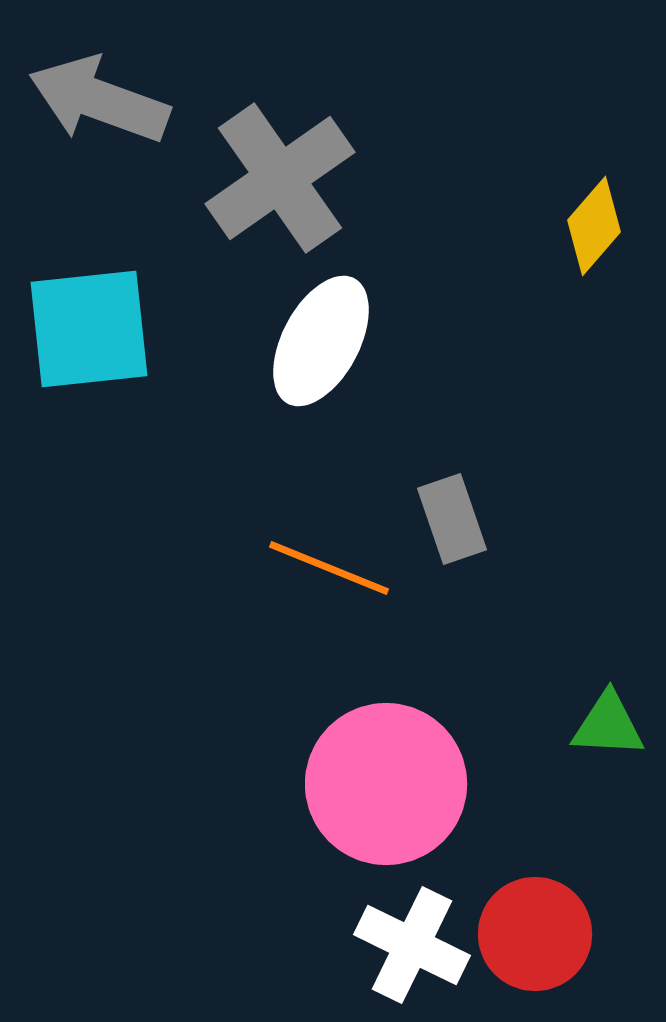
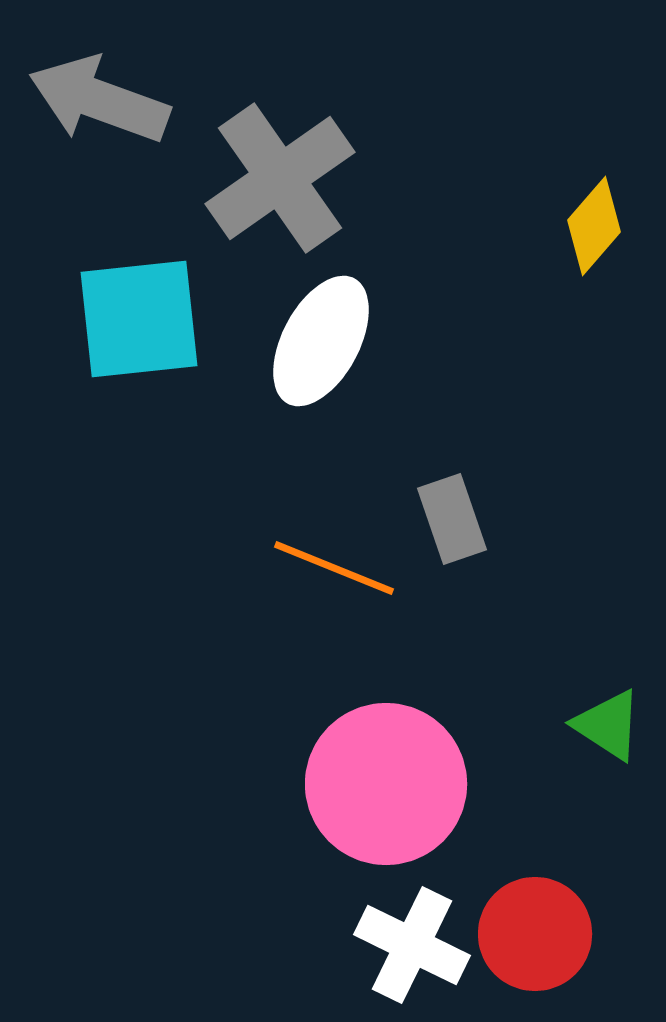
cyan square: moved 50 px right, 10 px up
orange line: moved 5 px right
green triangle: rotated 30 degrees clockwise
